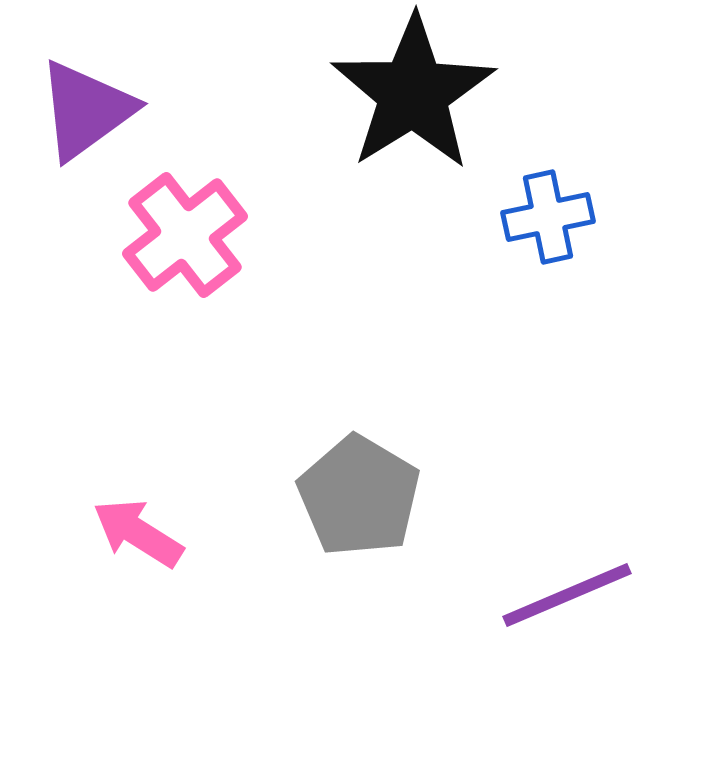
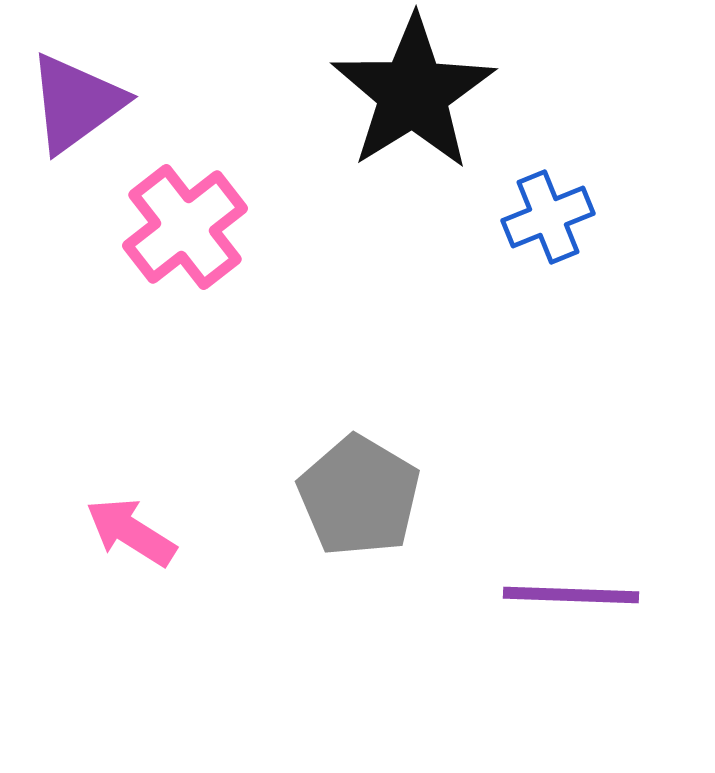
purple triangle: moved 10 px left, 7 px up
blue cross: rotated 10 degrees counterclockwise
pink cross: moved 8 px up
pink arrow: moved 7 px left, 1 px up
purple line: moved 4 px right; rotated 25 degrees clockwise
